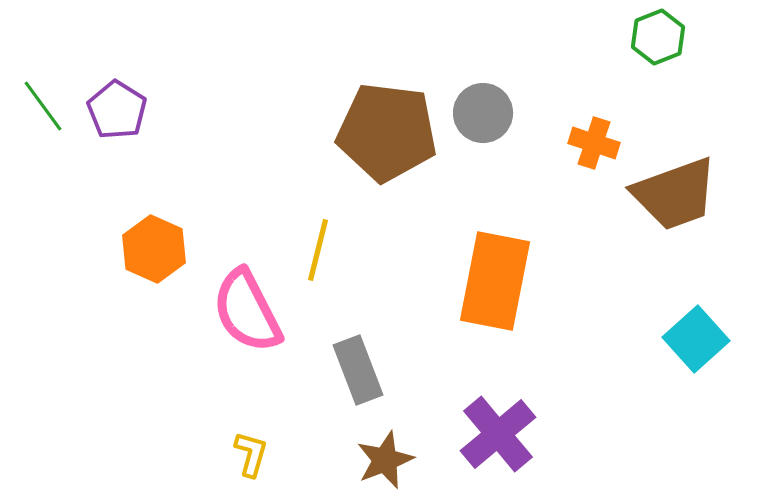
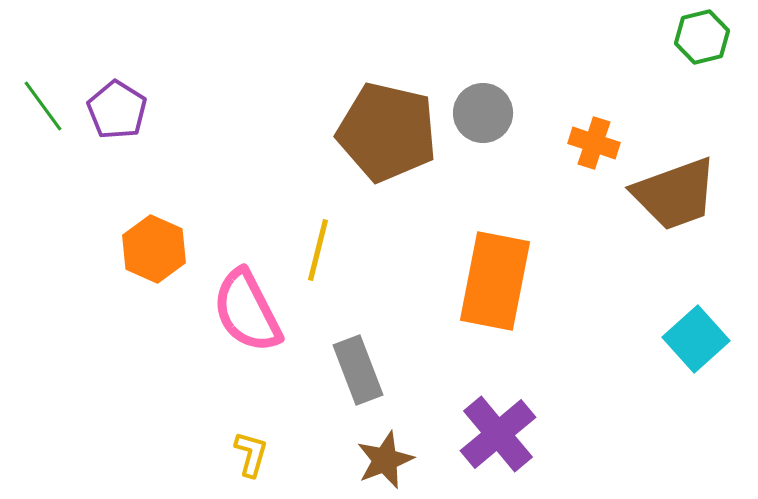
green hexagon: moved 44 px right; rotated 8 degrees clockwise
brown pentagon: rotated 6 degrees clockwise
